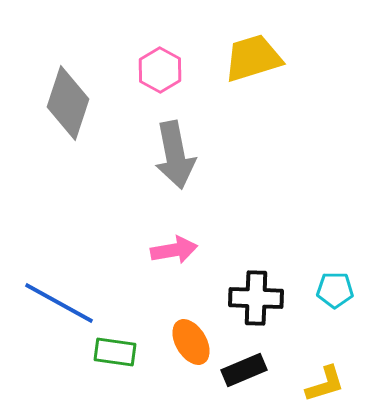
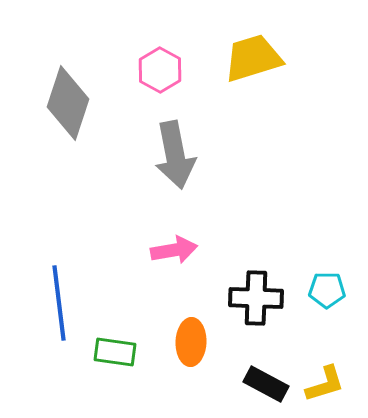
cyan pentagon: moved 8 px left
blue line: rotated 54 degrees clockwise
orange ellipse: rotated 33 degrees clockwise
black rectangle: moved 22 px right, 14 px down; rotated 51 degrees clockwise
